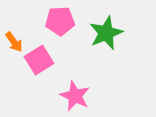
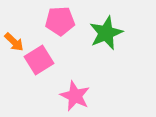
orange arrow: rotated 10 degrees counterclockwise
